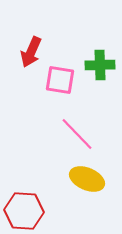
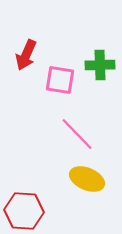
red arrow: moved 5 px left, 3 px down
